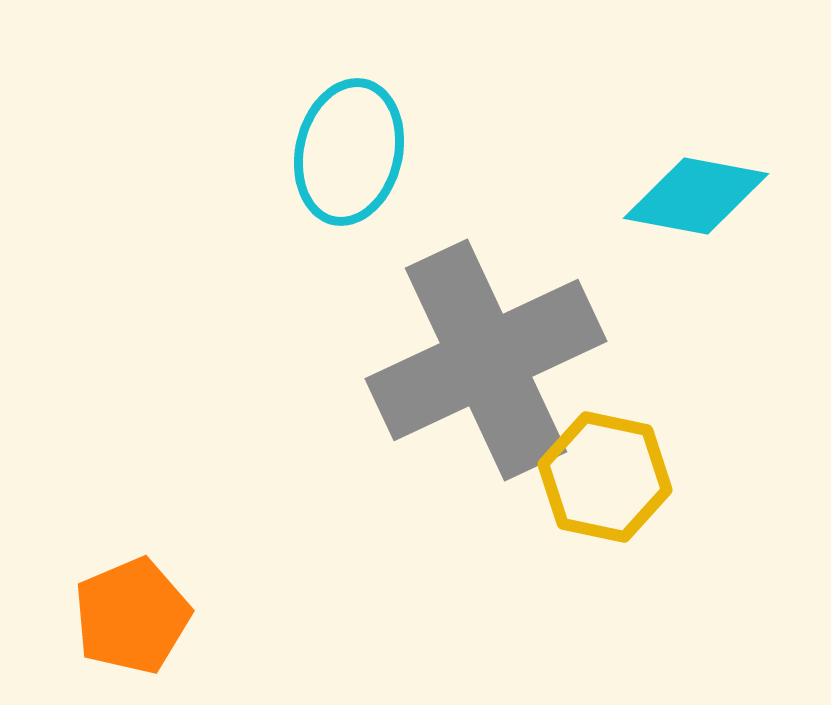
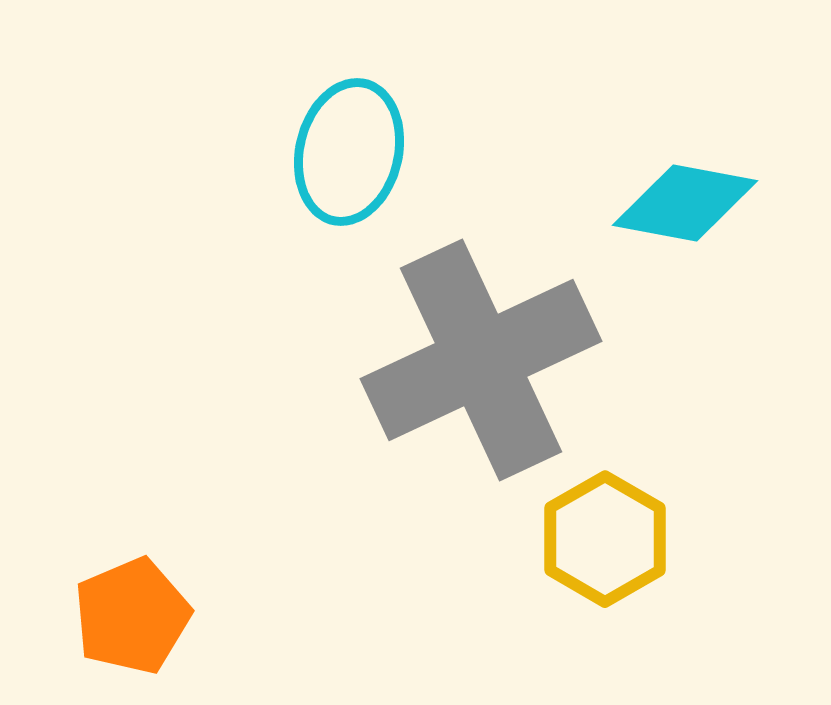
cyan diamond: moved 11 px left, 7 px down
gray cross: moved 5 px left
yellow hexagon: moved 62 px down; rotated 18 degrees clockwise
